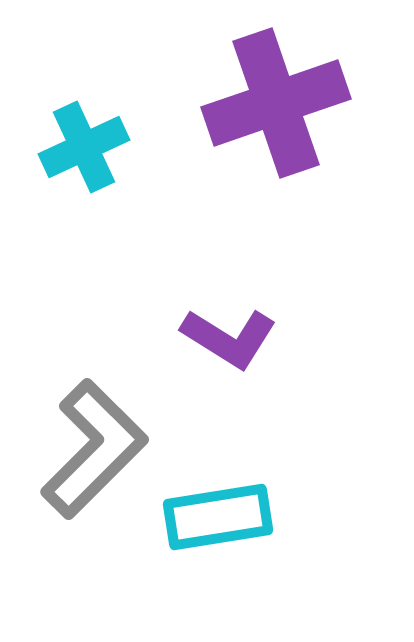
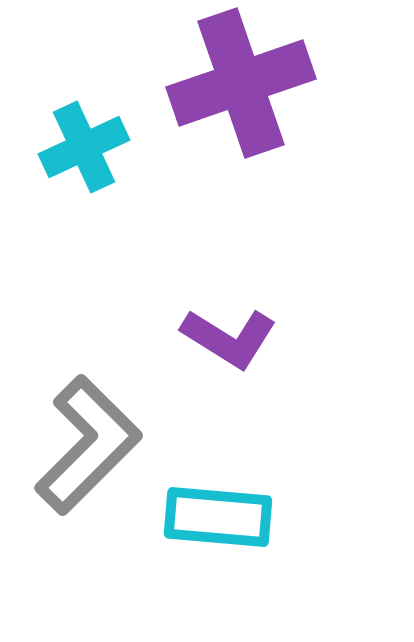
purple cross: moved 35 px left, 20 px up
gray L-shape: moved 6 px left, 4 px up
cyan rectangle: rotated 14 degrees clockwise
